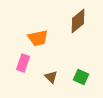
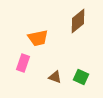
brown triangle: moved 4 px right; rotated 24 degrees counterclockwise
